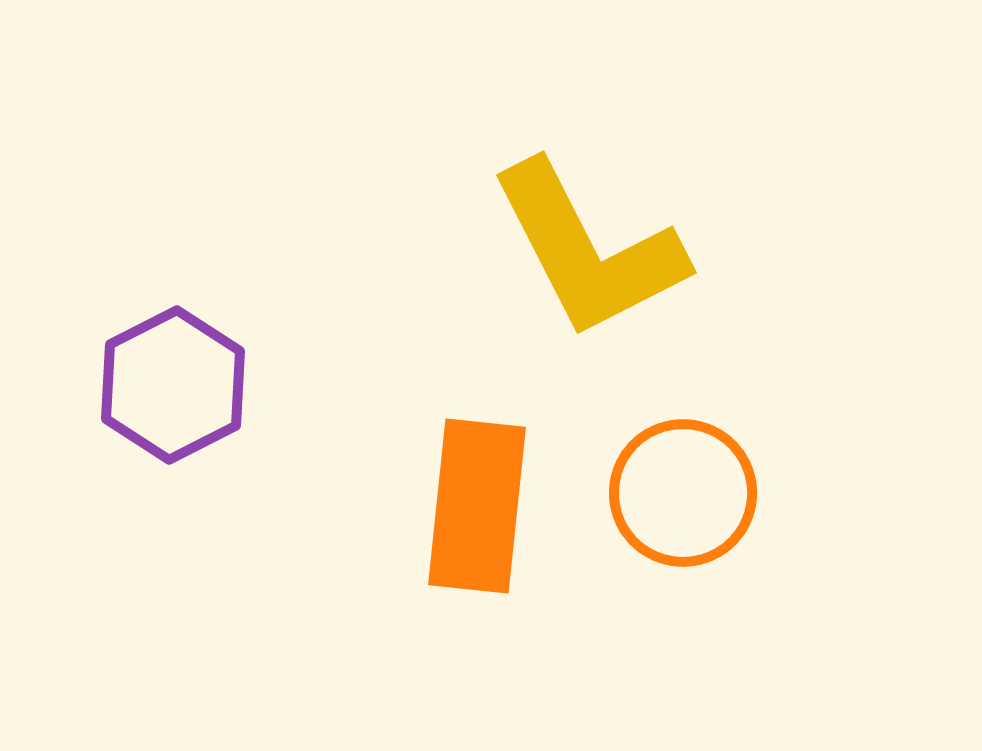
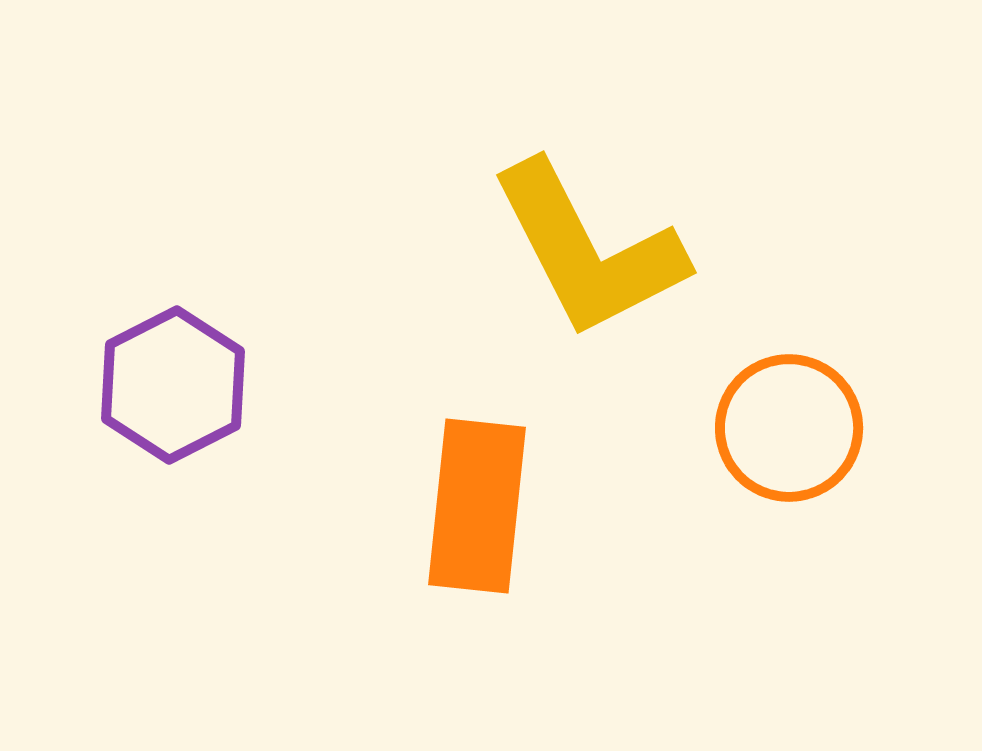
orange circle: moved 106 px right, 65 px up
